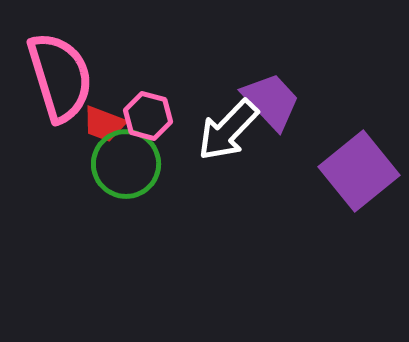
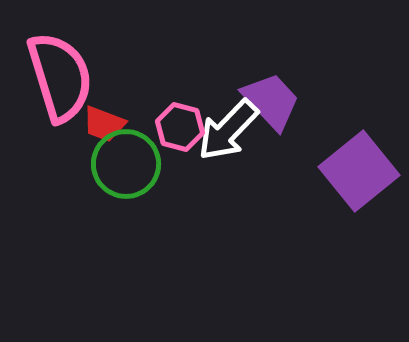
pink hexagon: moved 32 px right, 11 px down
